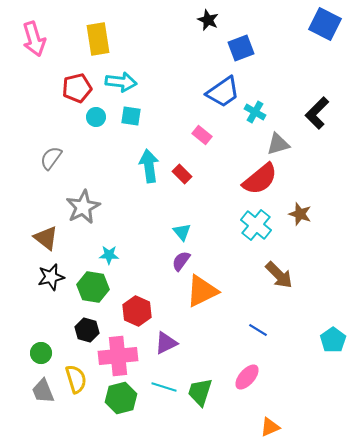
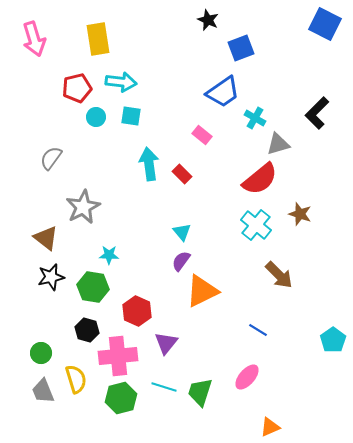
cyan cross at (255, 112): moved 6 px down
cyan arrow at (149, 166): moved 2 px up
purple triangle at (166, 343): rotated 25 degrees counterclockwise
